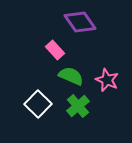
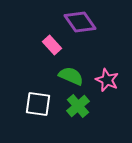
pink rectangle: moved 3 px left, 5 px up
white square: rotated 36 degrees counterclockwise
